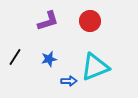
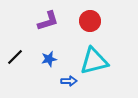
black line: rotated 12 degrees clockwise
cyan triangle: moved 1 px left, 6 px up; rotated 8 degrees clockwise
